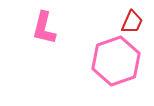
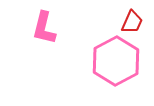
pink hexagon: rotated 9 degrees counterclockwise
